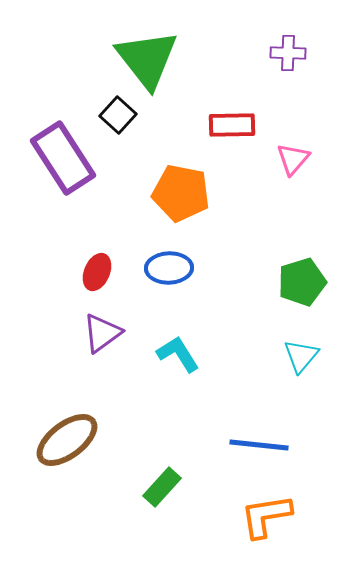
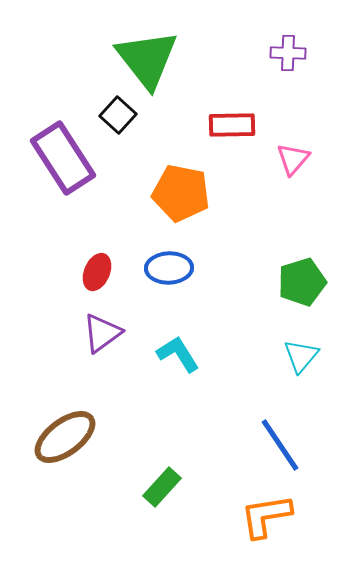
brown ellipse: moved 2 px left, 3 px up
blue line: moved 21 px right; rotated 50 degrees clockwise
